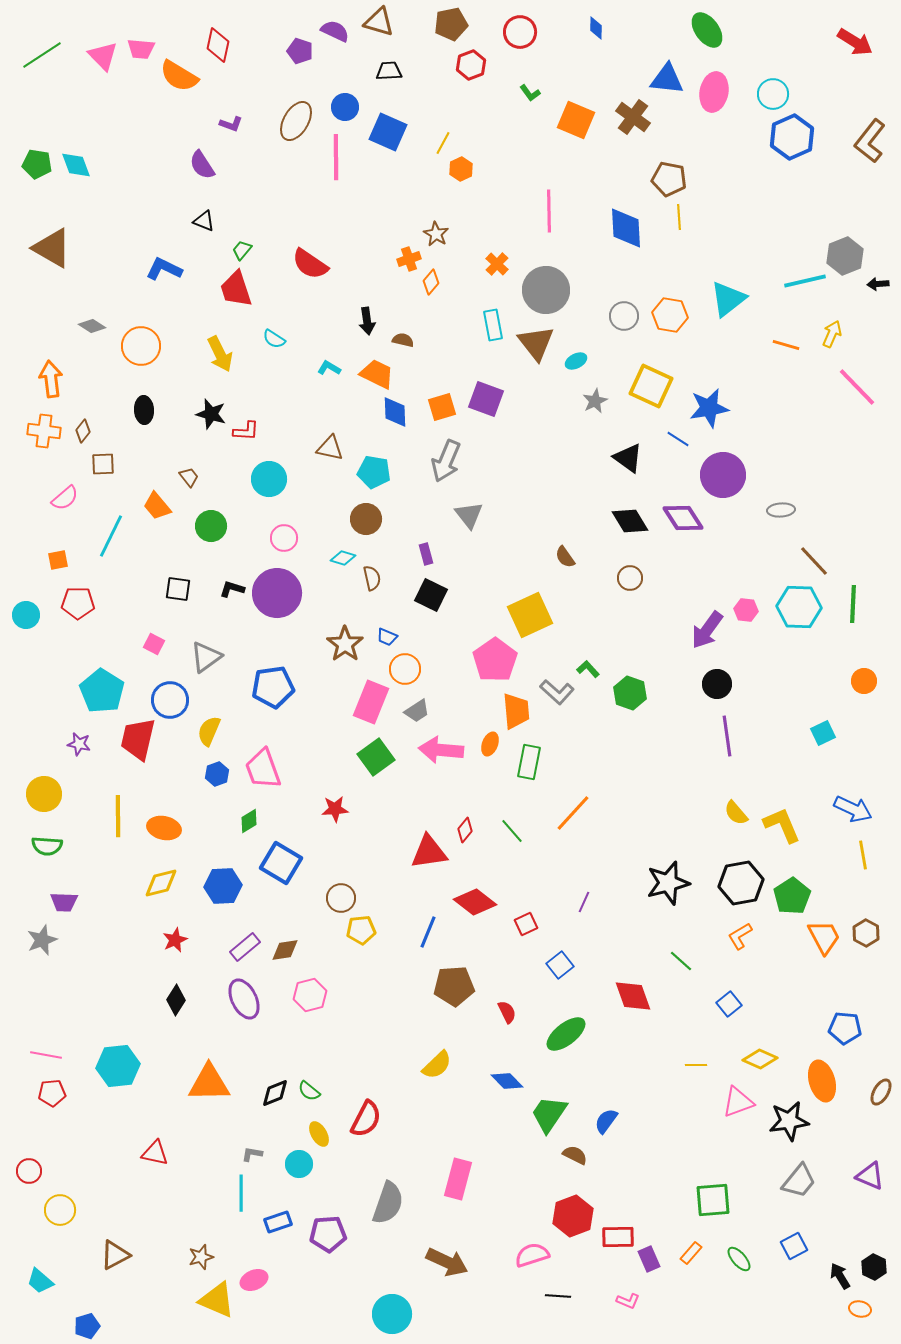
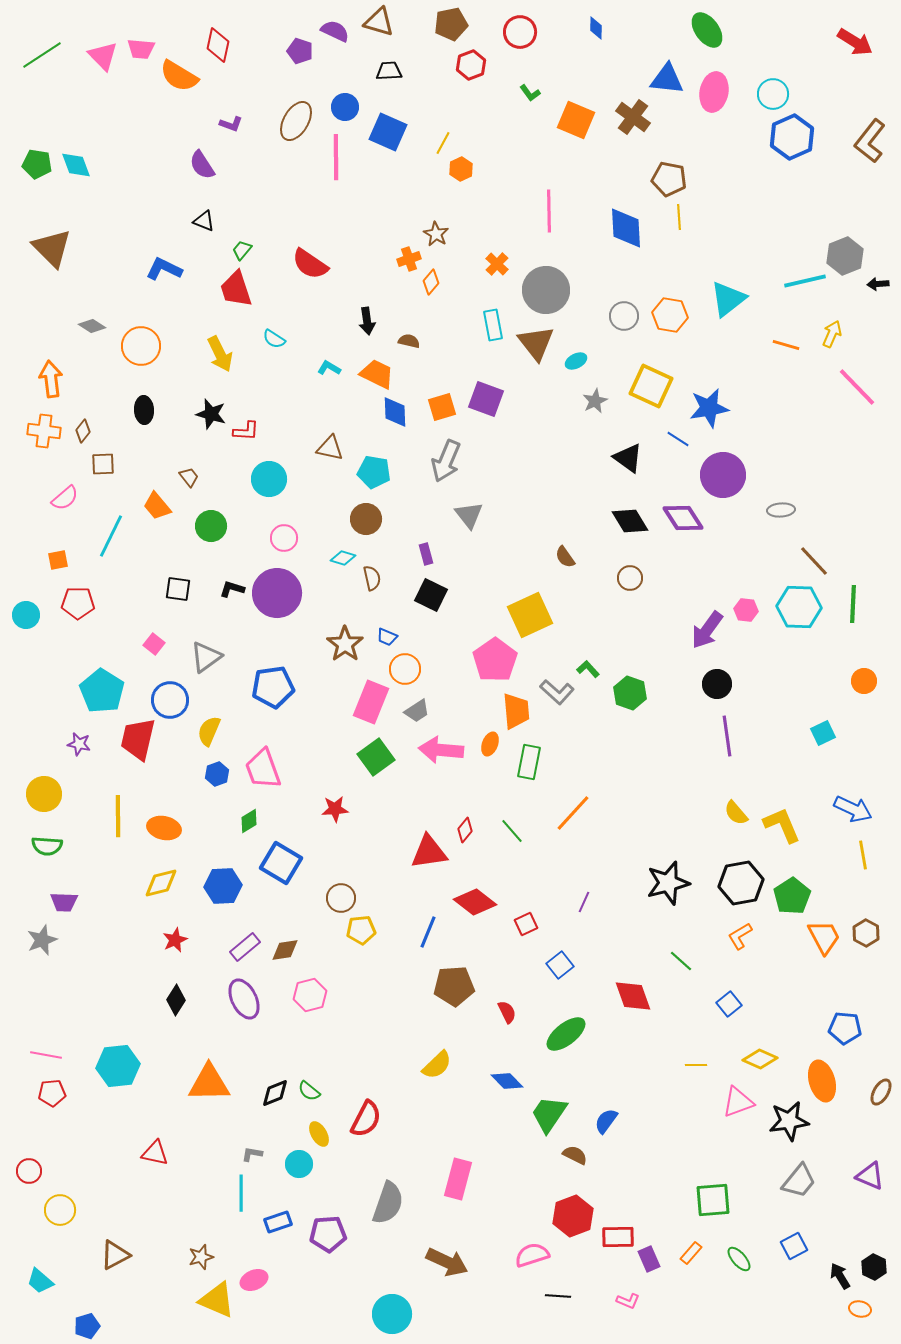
brown triangle at (52, 248): rotated 15 degrees clockwise
brown semicircle at (403, 340): moved 6 px right, 1 px down
pink square at (154, 644): rotated 10 degrees clockwise
